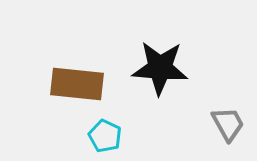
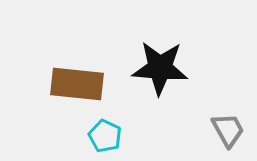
gray trapezoid: moved 6 px down
